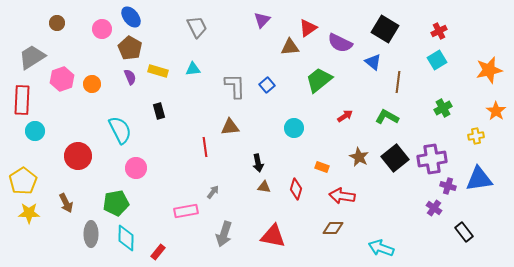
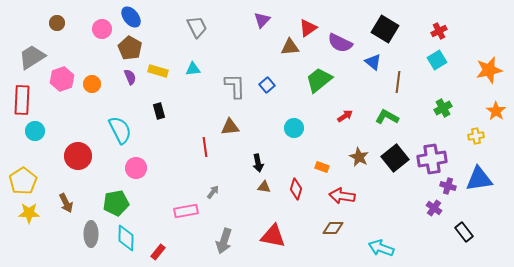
gray arrow at (224, 234): moved 7 px down
